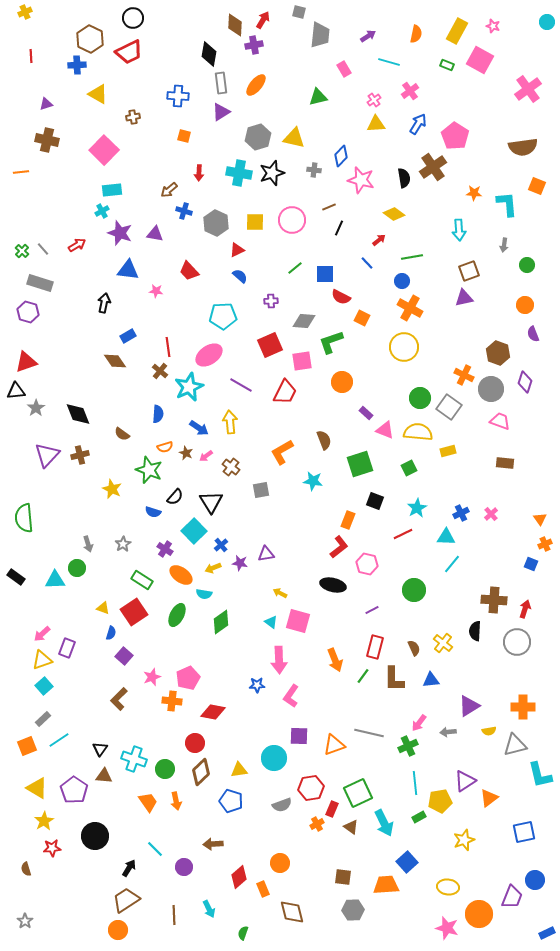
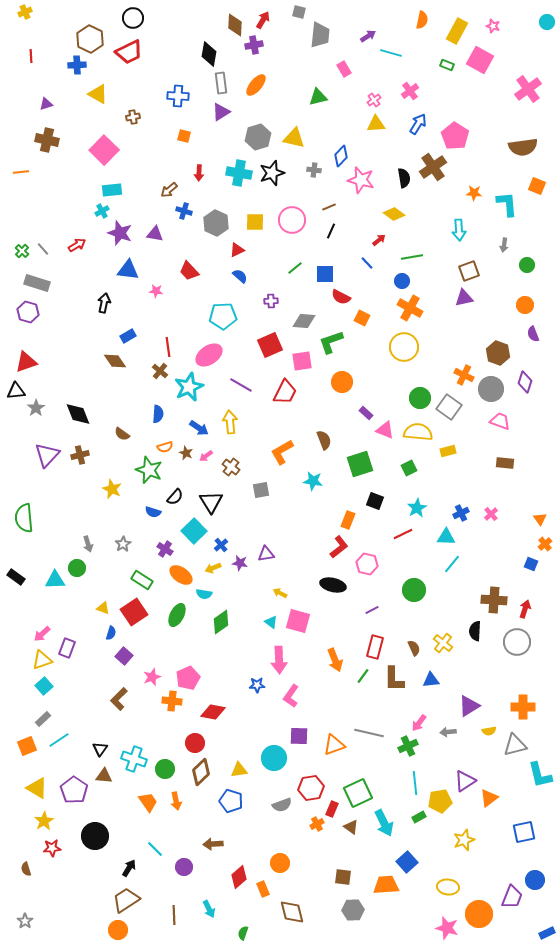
orange semicircle at (416, 34): moved 6 px right, 14 px up
cyan line at (389, 62): moved 2 px right, 9 px up
black line at (339, 228): moved 8 px left, 3 px down
gray rectangle at (40, 283): moved 3 px left
orange cross at (545, 544): rotated 16 degrees counterclockwise
